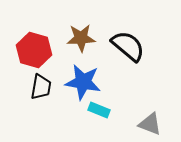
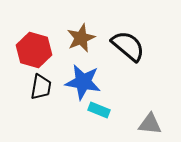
brown star: rotated 20 degrees counterclockwise
gray triangle: rotated 15 degrees counterclockwise
